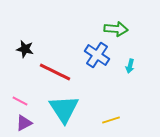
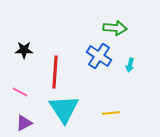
green arrow: moved 1 px left, 1 px up
black star: moved 1 px left, 1 px down; rotated 12 degrees counterclockwise
blue cross: moved 2 px right, 1 px down
cyan arrow: moved 1 px up
red line: rotated 68 degrees clockwise
pink line: moved 9 px up
yellow line: moved 7 px up; rotated 12 degrees clockwise
